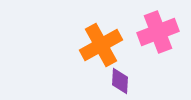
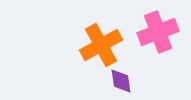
purple diamond: moved 1 px right; rotated 12 degrees counterclockwise
